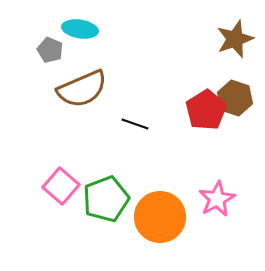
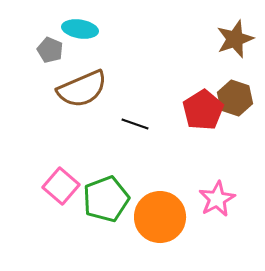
red pentagon: moved 3 px left
